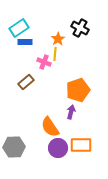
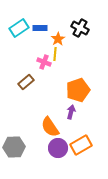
blue rectangle: moved 15 px right, 14 px up
orange rectangle: rotated 30 degrees counterclockwise
